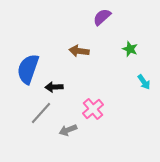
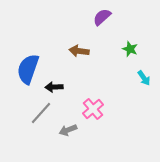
cyan arrow: moved 4 px up
